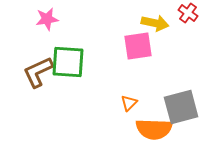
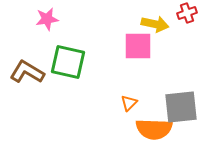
red cross: moved 1 px left; rotated 36 degrees clockwise
yellow arrow: moved 1 px down
pink square: rotated 8 degrees clockwise
green square: rotated 9 degrees clockwise
brown L-shape: moved 11 px left; rotated 56 degrees clockwise
gray square: rotated 9 degrees clockwise
